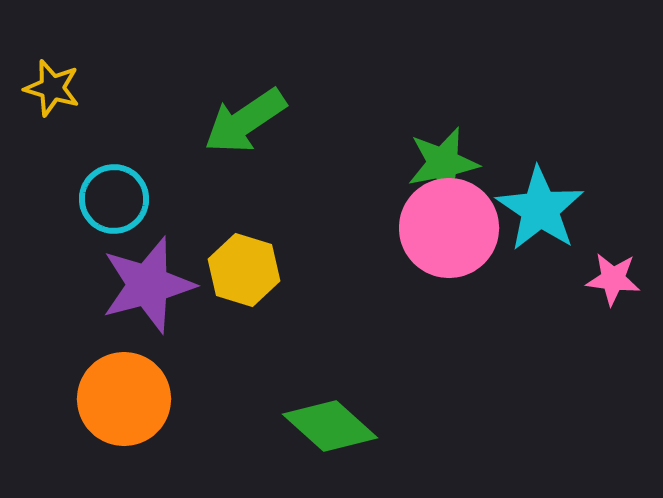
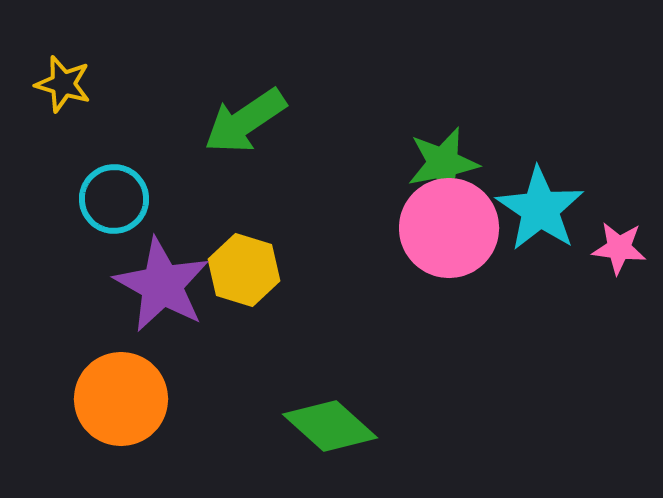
yellow star: moved 11 px right, 4 px up
pink star: moved 6 px right, 31 px up
purple star: moved 14 px right; rotated 28 degrees counterclockwise
orange circle: moved 3 px left
